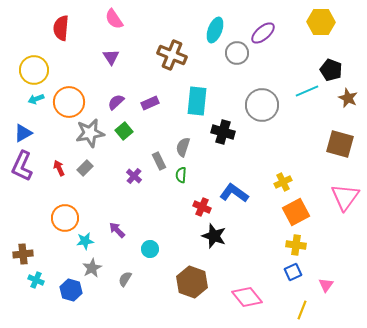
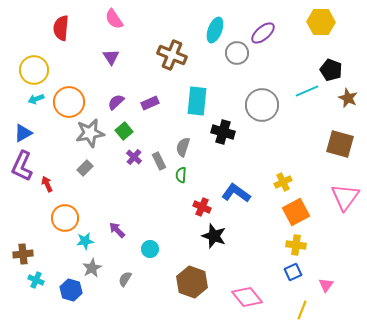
red arrow at (59, 168): moved 12 px left, 16 px down
purple cross at (134, 176): moved 19 px up
blue L-shape at (234, 193): moved 2 px right
